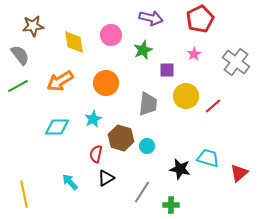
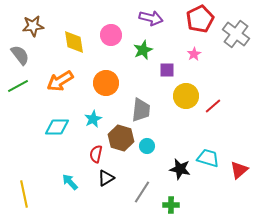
gray cross: moved 28 px up
gray trapezoid: moved 7 px left, 6 px down
red triangle: moved 3 px up
